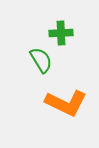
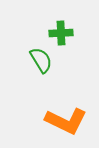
orange L-shape: moved 18 px down
